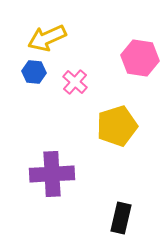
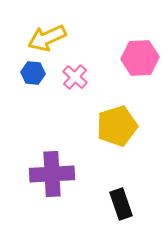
pink hexagon: rotated 12 degrees counterclockwise
blue hexagon: moved 1 px left, 1 px down
pink cross: moved 5 px up
black rectangle: moved 14 px up; rotated 32 degrees counterclockwise
